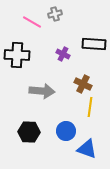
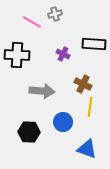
blue circle: moved 3 px left, 9 px up
